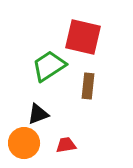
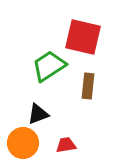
orange circle: moved 1 px left
